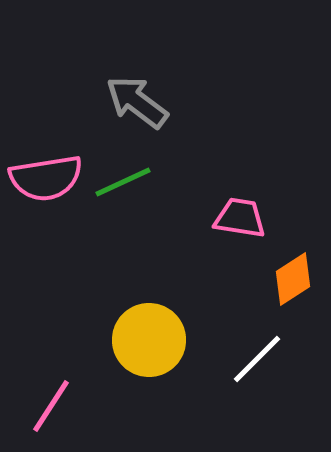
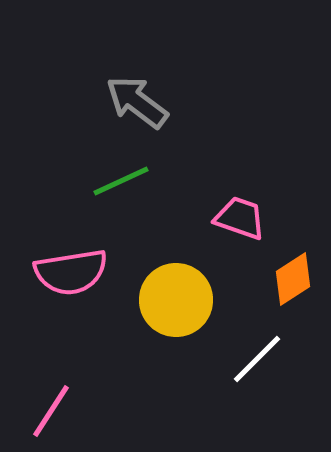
pink semicircle: moved 25 px right, 94 px down
green line: moved 2 px left, 1 px up
pink trapezoid: rotated 10 degrees clockwise
yellow circle: moved 27 px right, 40 px up
pink line: moved 5 px down
